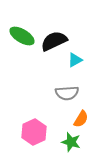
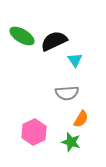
cyan triangle: rotated 35 degrees counterclockwise
